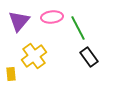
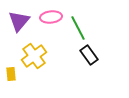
pink ellipse: moved 1 px left
black rectangle: moved 2 px up
